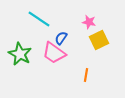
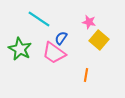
yellow square: rotated 24 degrees counterclockwise
green star: moved 5 px up
